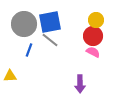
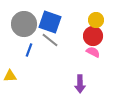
blue square: rotated 30 degrees clockwise
